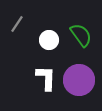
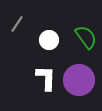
green semicircle: moved 5 px right, 2 px down
